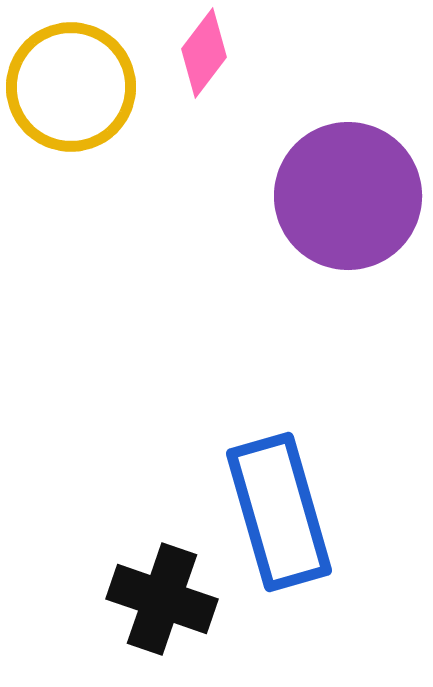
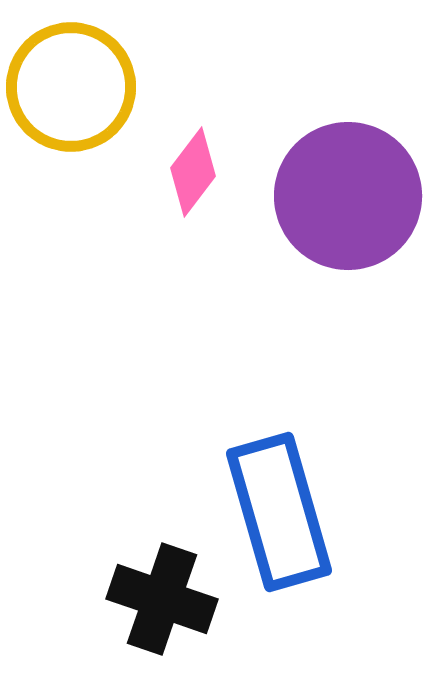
pink diamond: moved 11 px left, 119 px down
